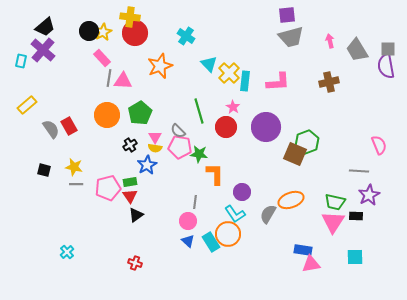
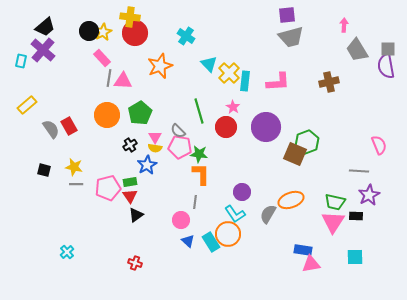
pink arrow at (330, 41): moved 14 px right, 16 px up; rotated 16 degrees clockwise
orange L-shape at (215, 174): moved 14 px left
pink circle at (188, 221): moved 7 px left, 1 px up
